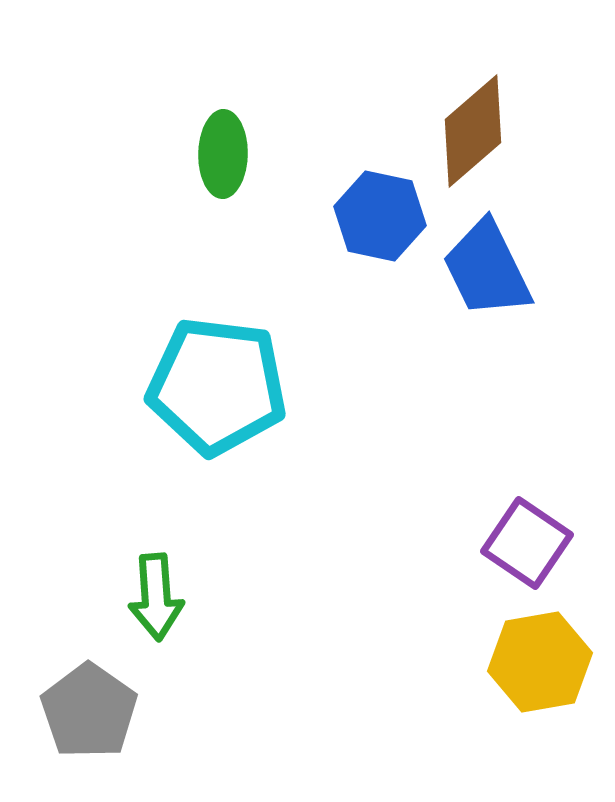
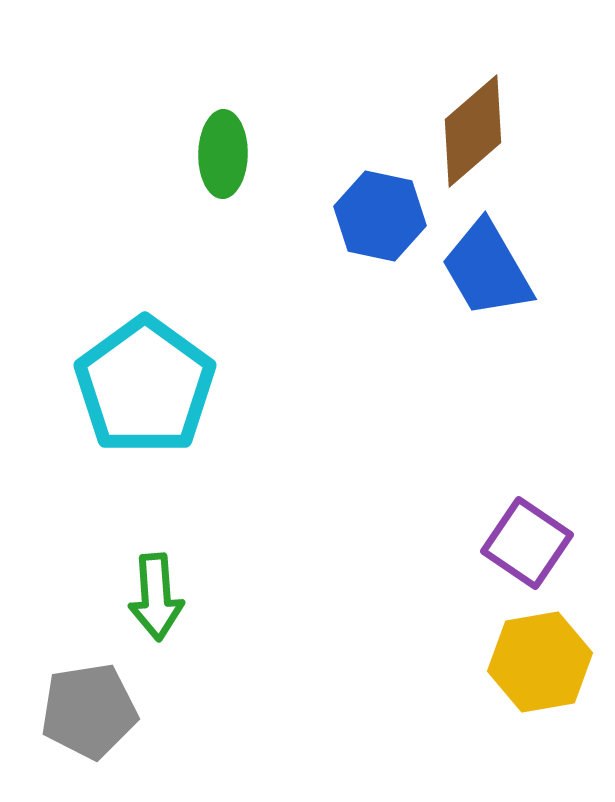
blue trapezoid: rotated 4 degrees counterclockwise
cyan pentagon: moved 72 px left; rotated 29 degrees clockwise
gray pentagon: rotated 28 degrees clockwise
